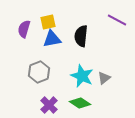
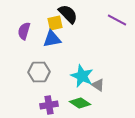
yellow square: moved 7 px right, 1 px down
purple semicircle: moved 2 px down
black semicircle: moved 13 px left, 22 px up; rotated 130 degrees clockwise
gray hexagon: rotated 20 degrees clockwise
gray triangle: moved 6 px left, 7 px down; rotated 48 degrees counterclockwise
purple cross: rotated 36 degrees clockwise
